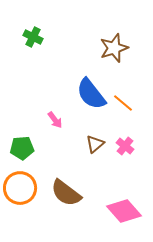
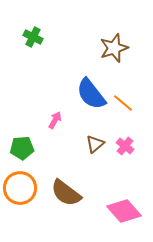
pink arrow: rotated 114 degrees counterclockwise
